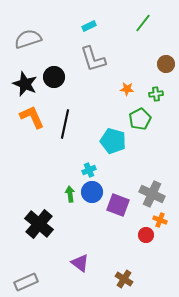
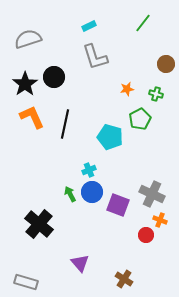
gray L-shape: moved 2 px right, 2 px up
black star: rotated 15 degrees clockwise
orange star: rotated 16 degrees counterclockwise
green cross: rotated 24 degrees clockwise
cyan pentagon: moved 3 px left, 4 px up
green arrow: rotated 21 degrees counterclockwise
purple triangle: rotated 12 degrees clockwise
gray rectangle: rotated 40 degrees clockwise
